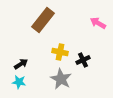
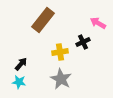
yellow cross: rotated 21 degrees counterclockwise
black cross: moved 18 px up
black arrow: rotated 16 degrees counterclockwise
